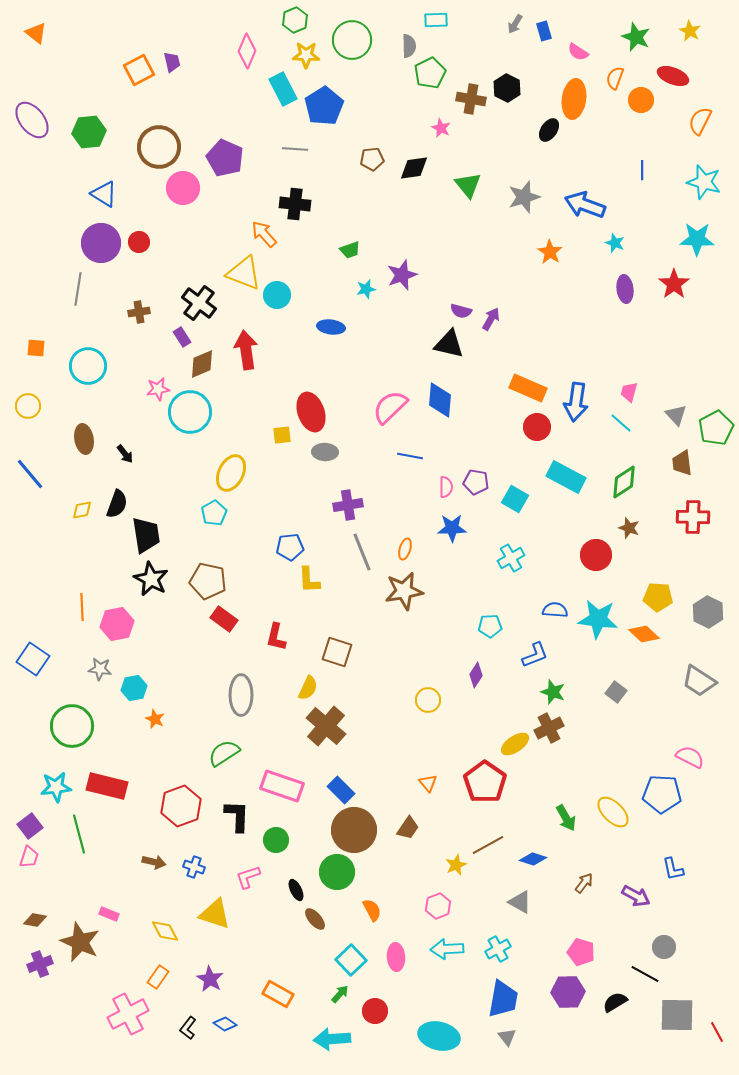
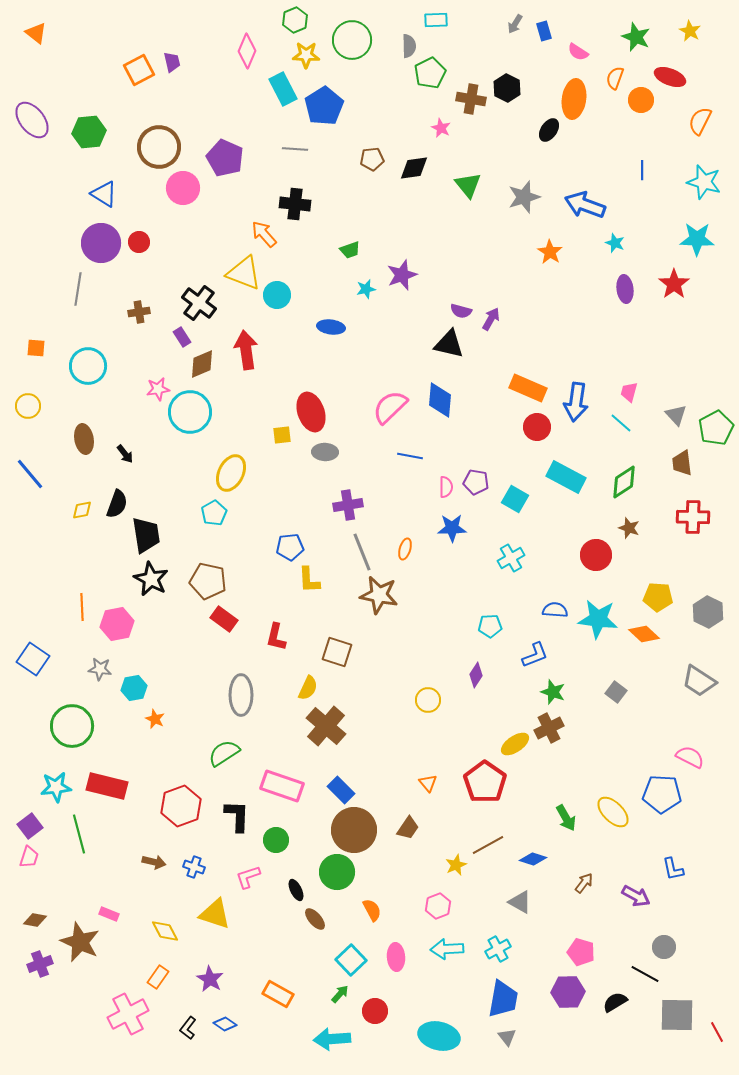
red ellipse at (673, 76): moved 3 px left, 1 px down
brown star at (404, 591): moved 25 px left, 4 px down; rotated 21 degrees clockwise
